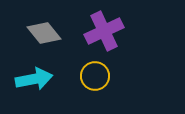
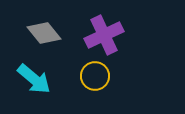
purple cross: moved 4 px down
cyan arrow: rotated 51 degrees clockwise
